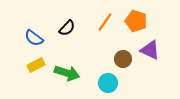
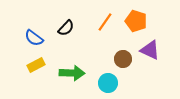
black semicircle: moved 1 px left
green arrow: moved 5 px right; rotated 15 degrees counterclockwise
